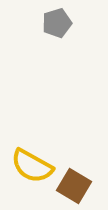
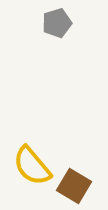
yellow semicircle: rotated 21 degrees clockwise
